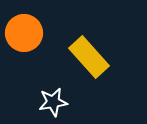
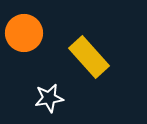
white star: moved 4 px left, 4 px up
